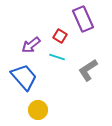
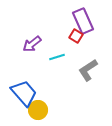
purple rectangle: moved 2 px down
red square: moved 16 px right
purple arrow: moved 1 px right, 1 px up
cyan line: rotated 35 degrees counterclockwise
blue trapezoid: moved 16 px down
